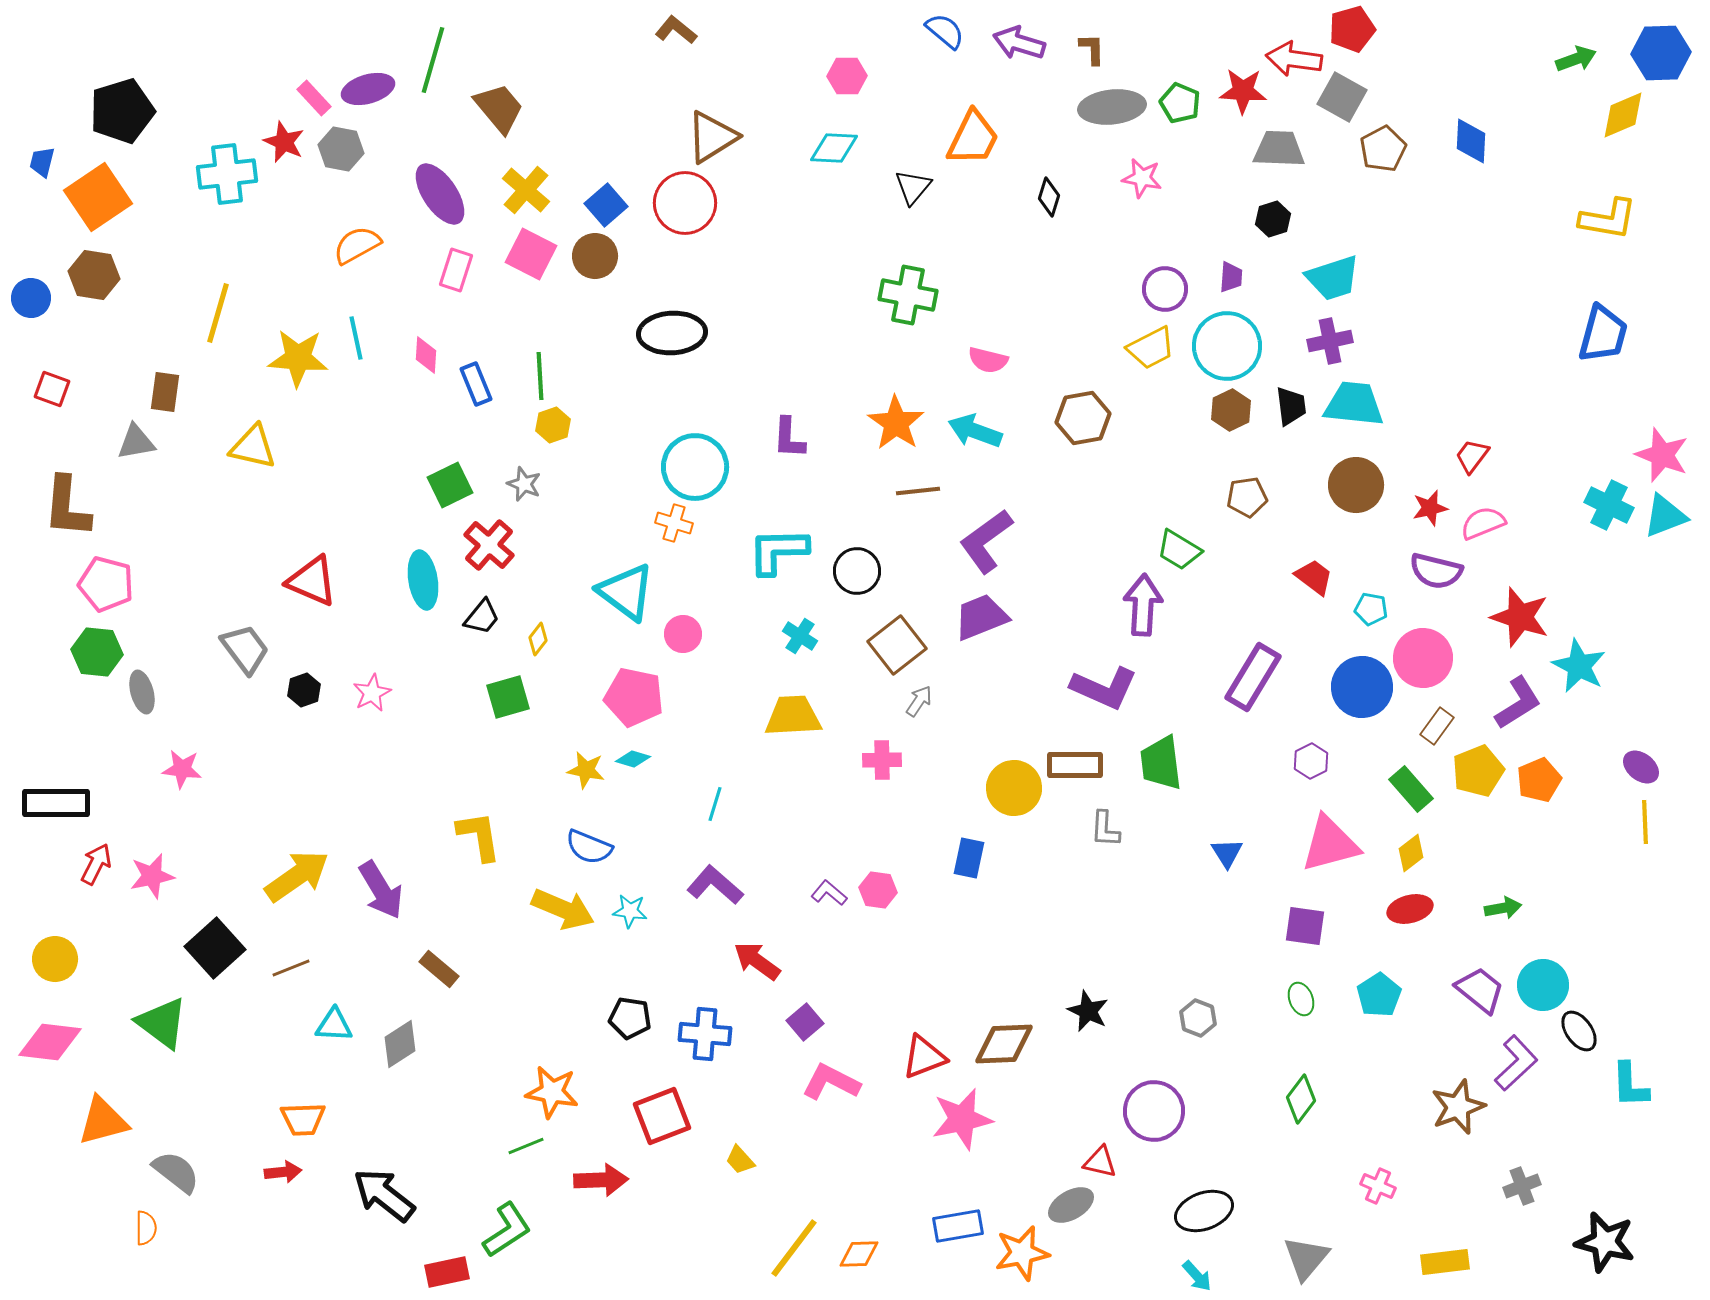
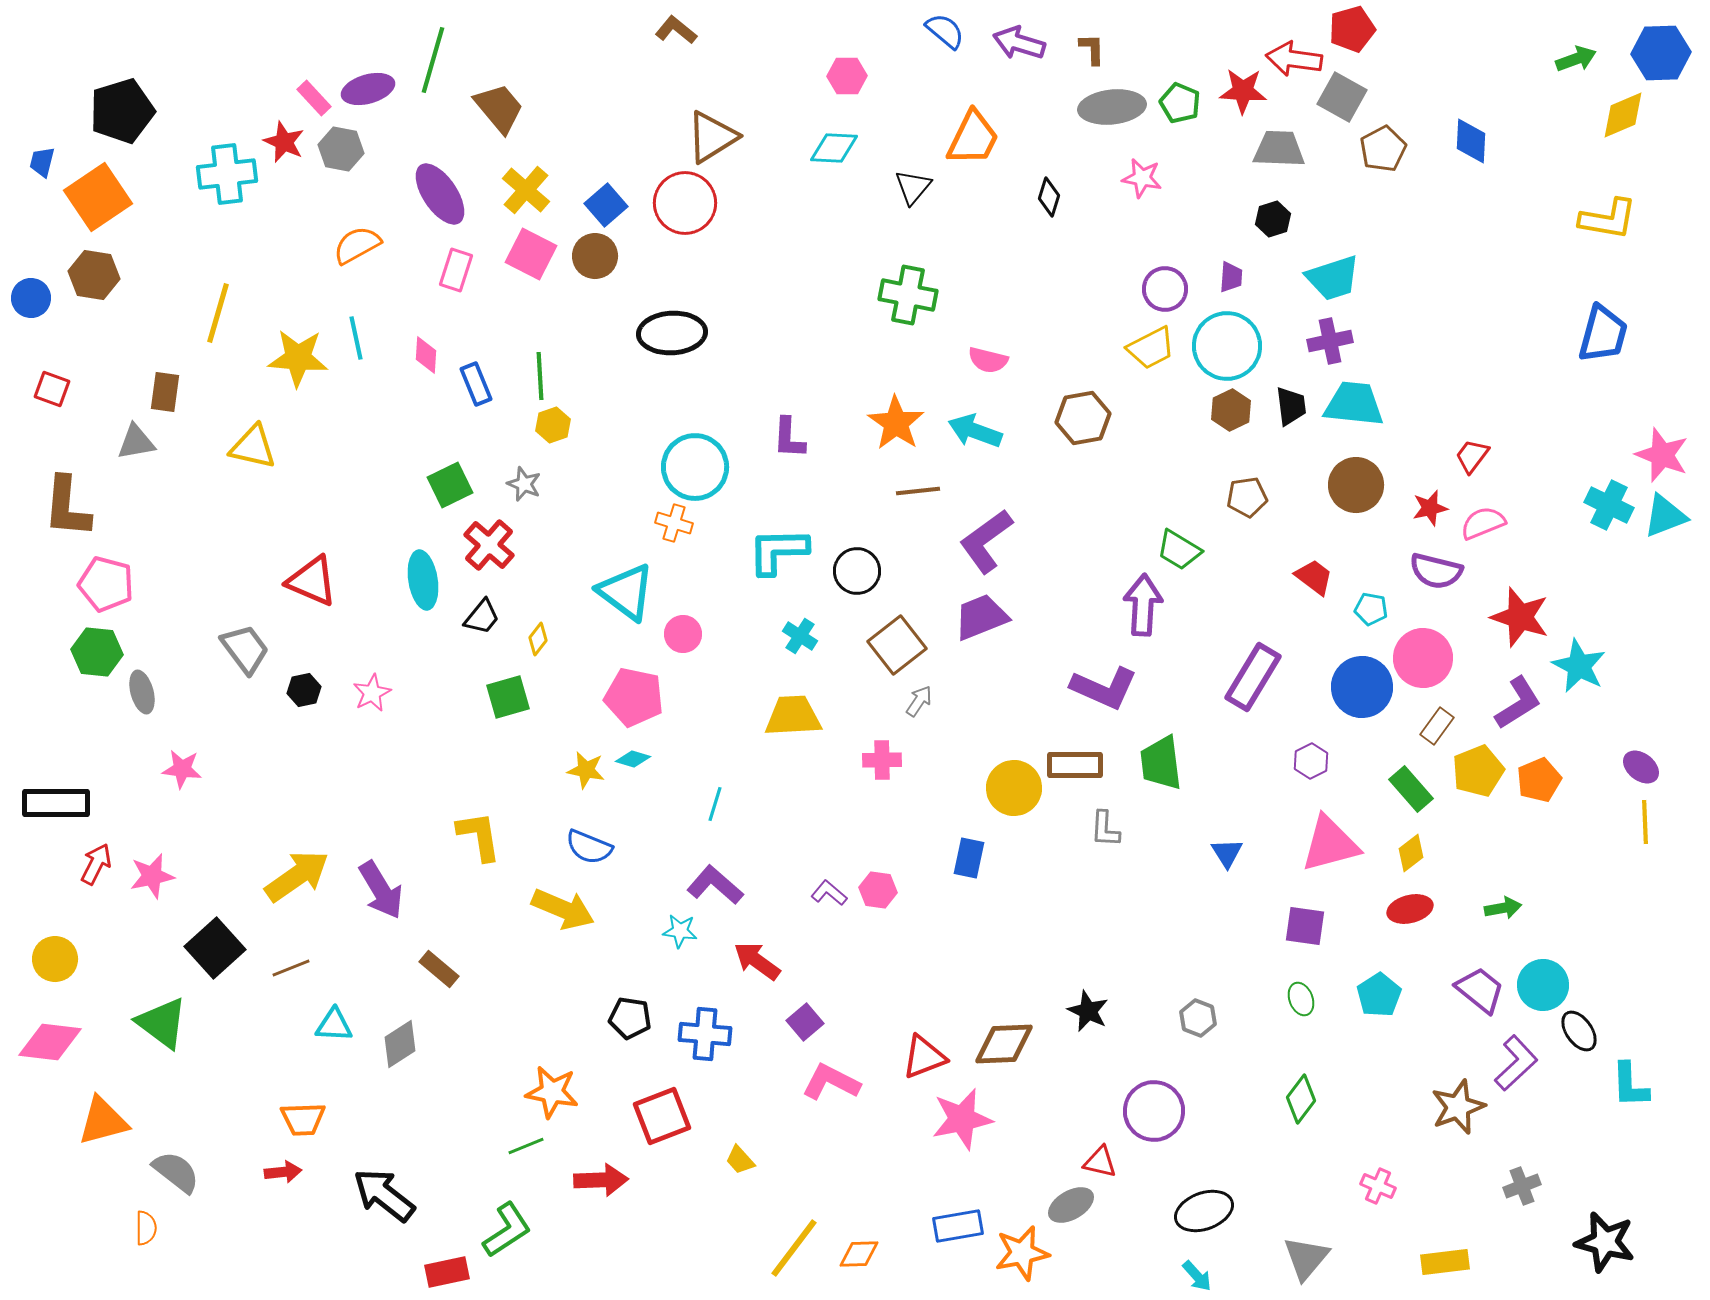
black hexagon at (304, 690): rotated 8 degrees clockwise
cyan star at (630, 911): moved 50 px right, 20 px down
